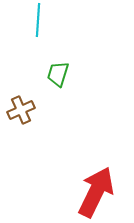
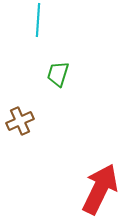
brown cross: moved 1 px left, 11 px down
red arrow: moved 4 px right, 3 px up
